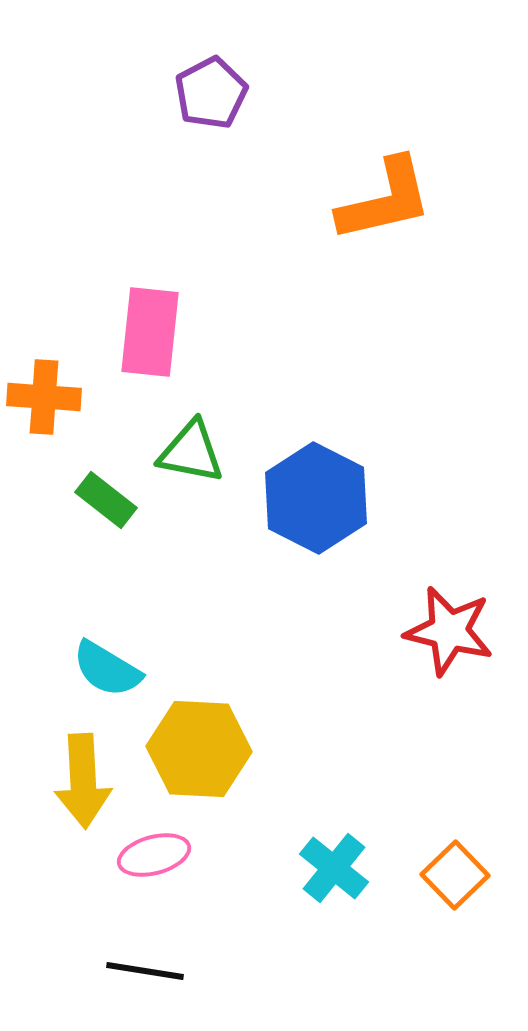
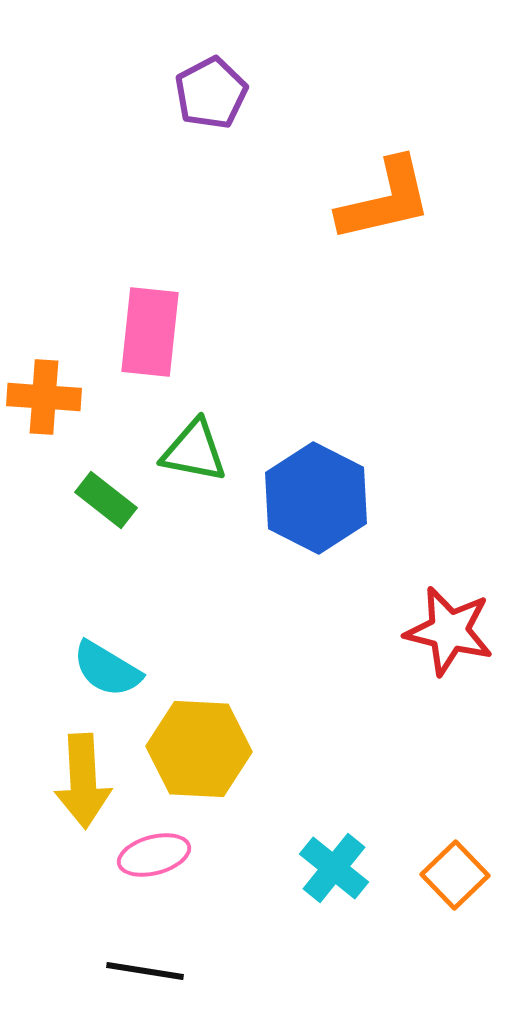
green triangle: moved 3 px right, 1 px up
